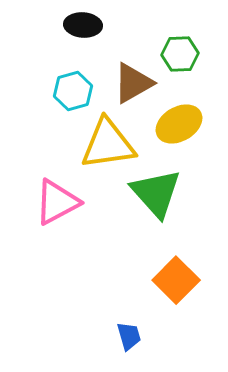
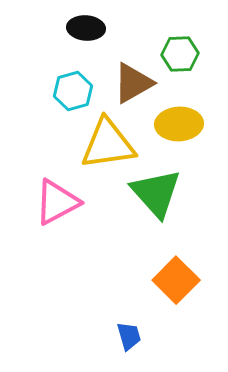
black ellipse: moved 3 px right, 3 px down
yellow ellipse: rotated 27 degrees clockwise
